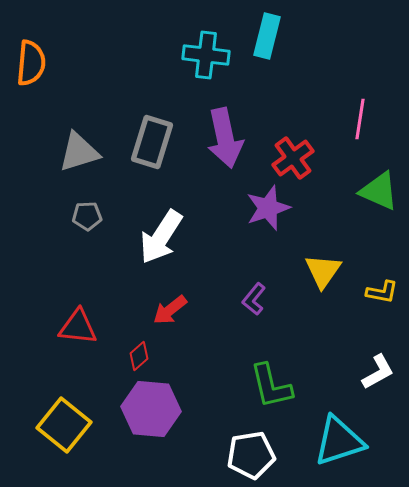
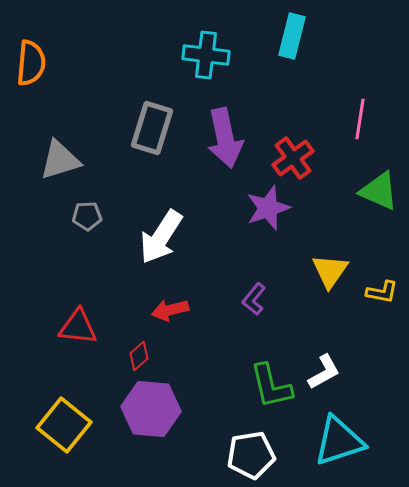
cyan rectangle: moved 25 px right
gray rectangle: moved 14 px up
gray triangle: moved 19 px left, 8 px down
yellow triangle: moved 7 px right
red arrow: rotated 24 degrees clockwise
white L-shape: moved 54 px left
